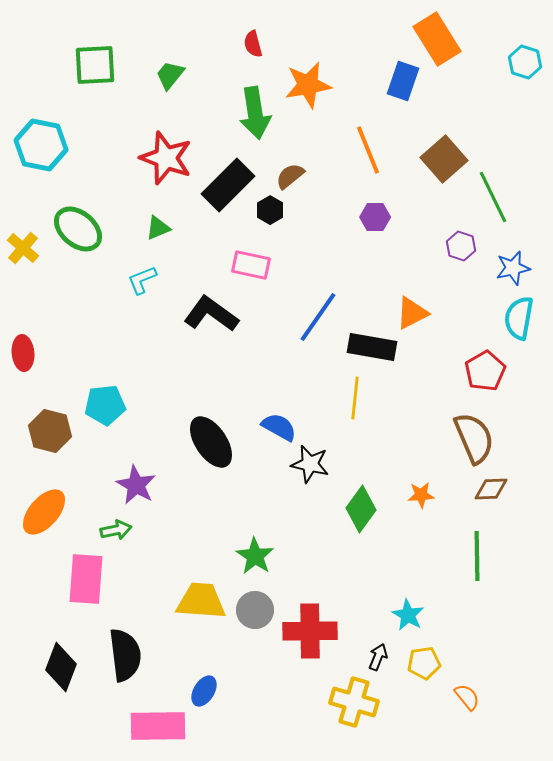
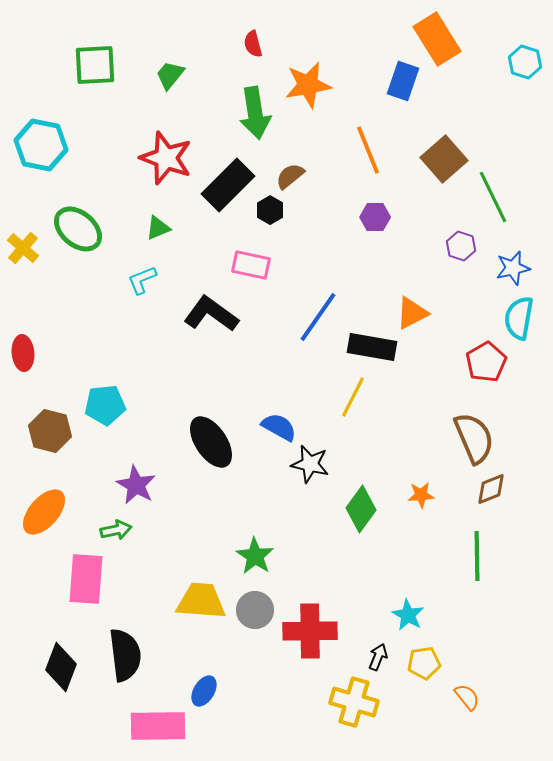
red pentagon at (485, 371): moved 1 px right, 9 px up
yellow line at (355, 398): moved 2 px left, 1 px up; rotated 21 degrees clockwise
brown diamond at (491, 489): rotated 20 degrees counterclockwise
